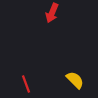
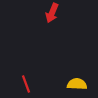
yellow semicircle: moved 2 px right, 4 px down; rotated 42 degrees counterclockwise
